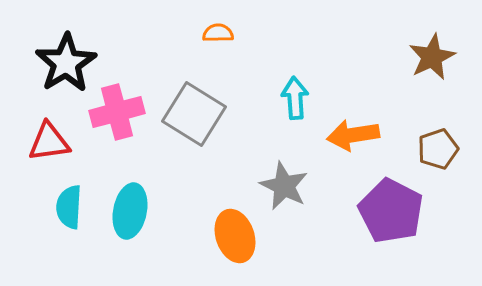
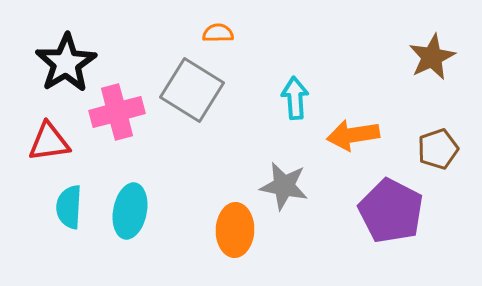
gray square: moved 2 px left, 24 px up
gray star: rotated 15 degrees counterclockwise
orange ellipse: moved 6 px up; rotated 21 degrees clockwise
